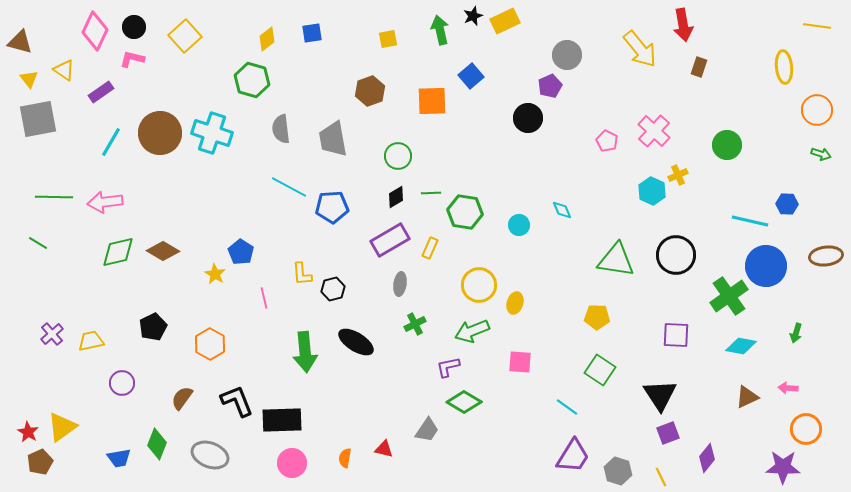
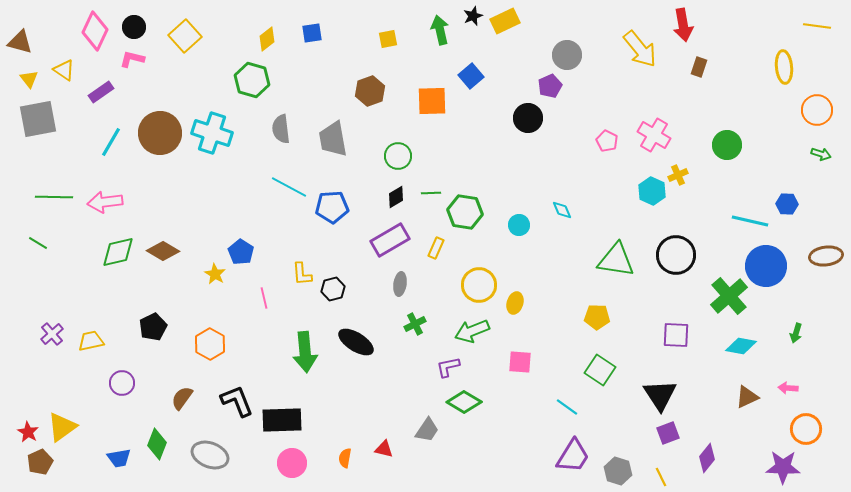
pink cross at (654, 131): moved 4 px down; rotated 12 degrees counterclockwise
yellow rectangle at (430, 248): moved 6 px right
green cross at (729, 296): rotated 6 degrees counterclockwise
